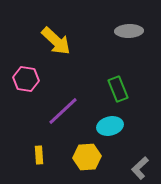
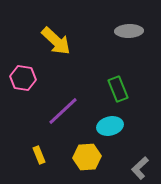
pink hexagon: moved 3 px left, 1 px up
yellow rectangle: rotated 18 degrees counterclockwise
